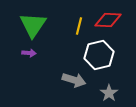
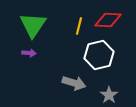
gray arrow: moved 3 px down
gray star: moved 2 px down
